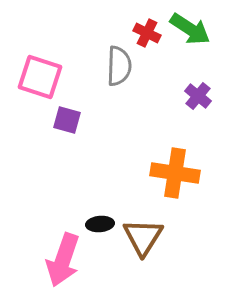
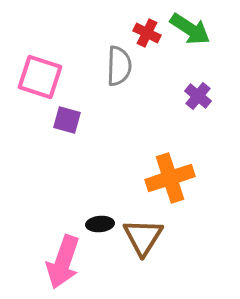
orange cross: moved 5 px left, 5 px down; rotated 27 degrees counterclockwise
pink arrow: moved 2 px down
